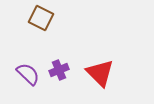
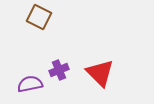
brown square: moved 2 px left, 1 px up
purple semicircle: moved 2 px right, 10 px down; rotated 55 degrees counterclockwise
